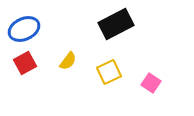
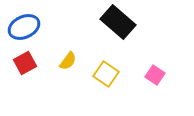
black rectangle: moved 2 px right, 2 px up; rotated 68 degrees clockwise
blue ellipse: moved 2 px up
yellow square: moved 3 px left, 2 px down; rotated 30 degrees counterclockwise
pink square: moved 4 px right, 8 px up
